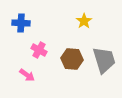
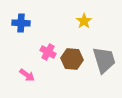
pink cross: moved 9 px right, 2 px down
